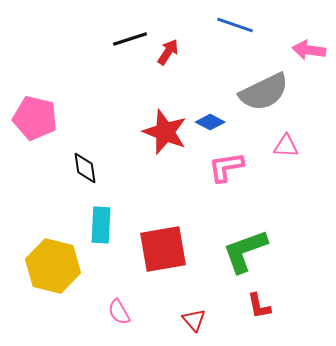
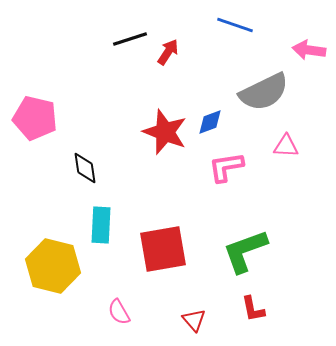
blue diamond: rotated 48 degrees counterclockwise
red L-shape: moved 6 px left, 3 px down
